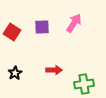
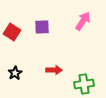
pink arrow: moved 9 px right, 2 px up
